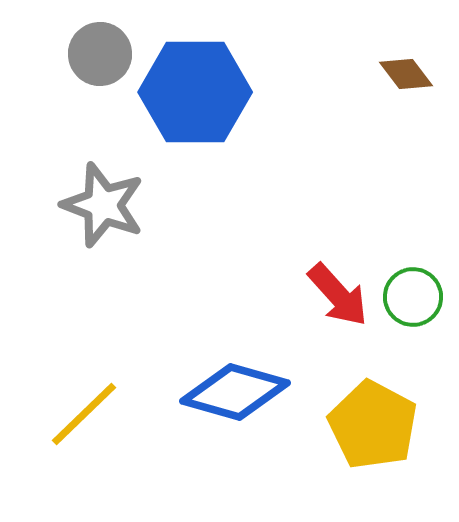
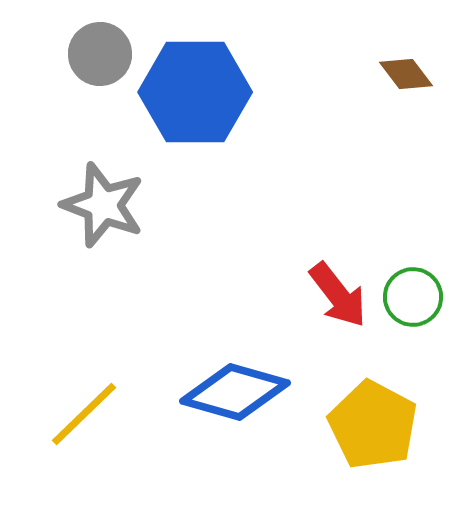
red arrow: rotated 4 degrees clockwise
